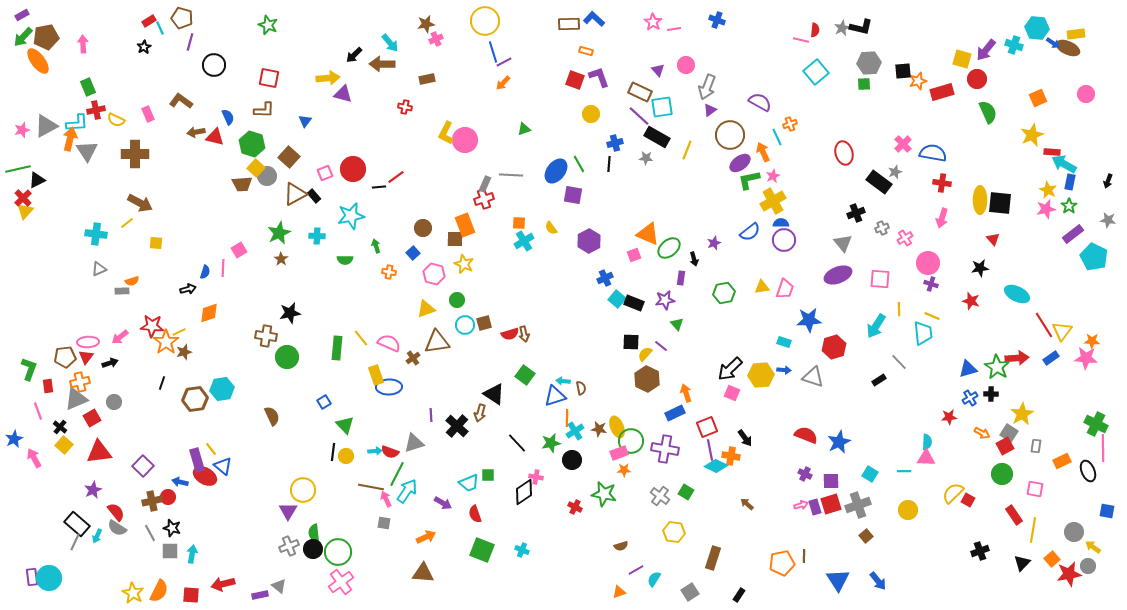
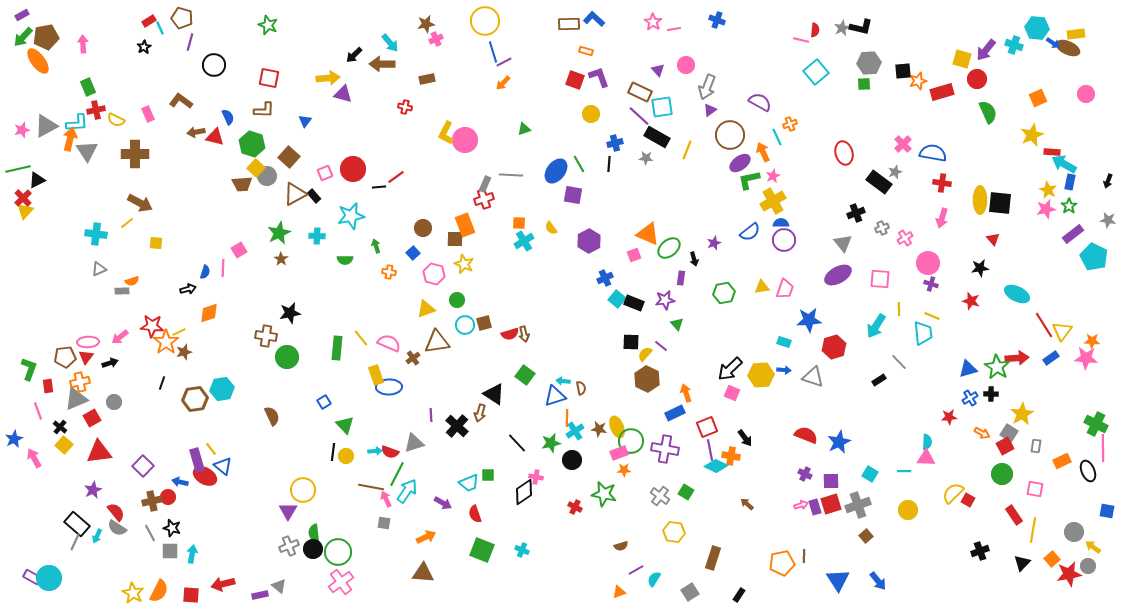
purple ellipse at (838, 275): rotated 8 degrees counterclockwise
purple rectangle at (32, 577): rotated 54 degrees counterclockwise
